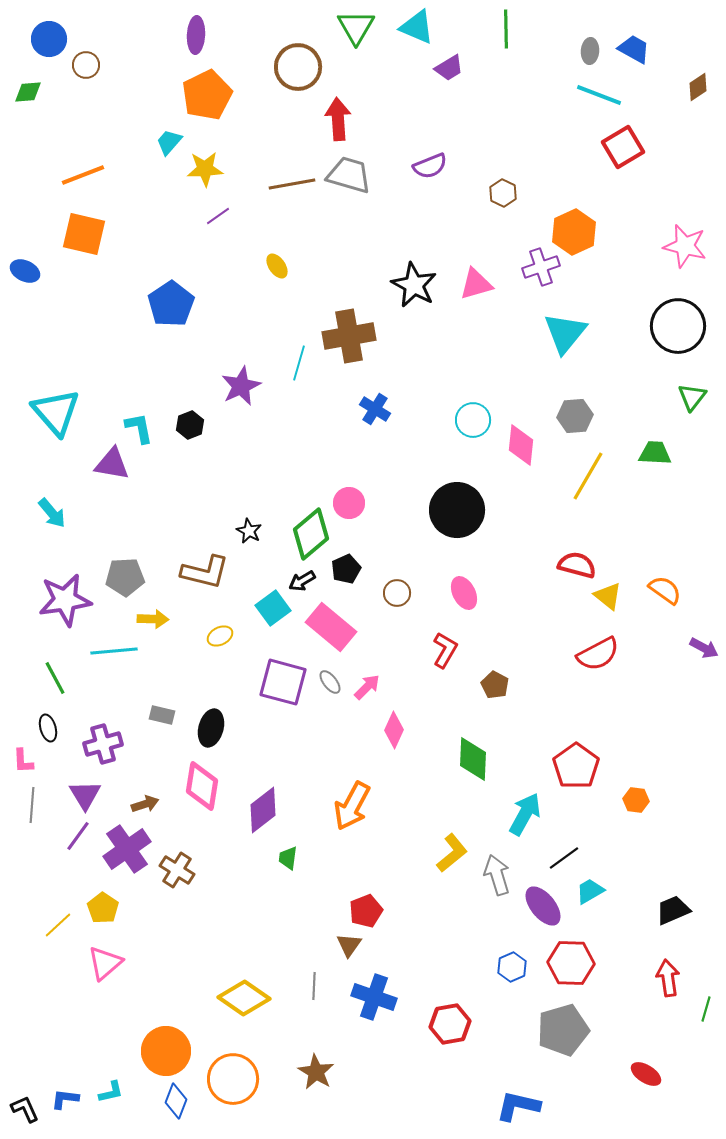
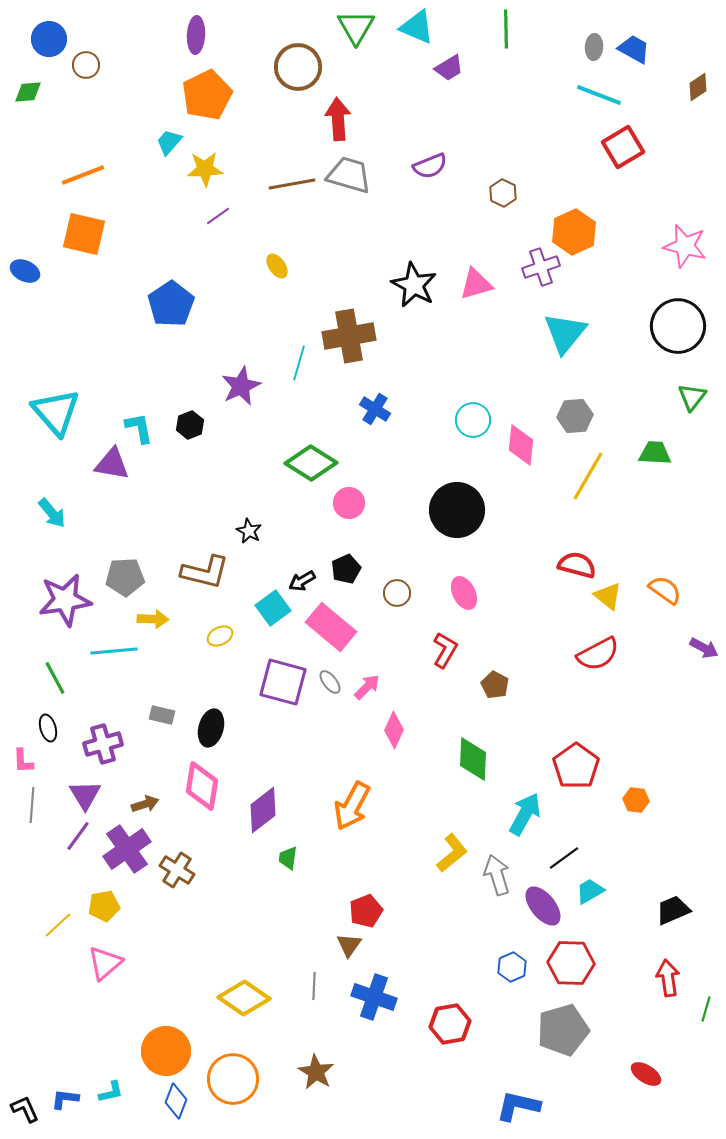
gray ellipse at (590, 51): moved 4 px right, 4 px up
green diamond at (311, 534): moved 71 px up; rotated 72 degrees clockwise
yellow pentagon at (103, 908): moved 1 px right, 2 px up; rotated 28 degrees clockwise
